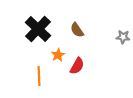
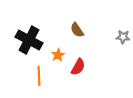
black cross: moved 9 px left, 11 px down; rotated 16 degrees counterclockwise
red semicircle: moved 1 px right, 1 px down
